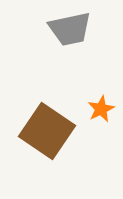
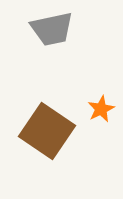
gray trapezoid: moved 18 px left
